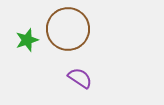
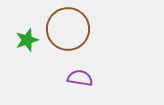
purple semicircle: rotated 25 degrees counterclockwise
